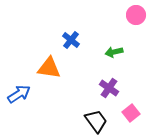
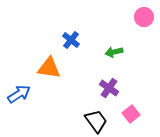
pink circle: moved 8 px right, 2 px down
pink square: moved 1 px down
